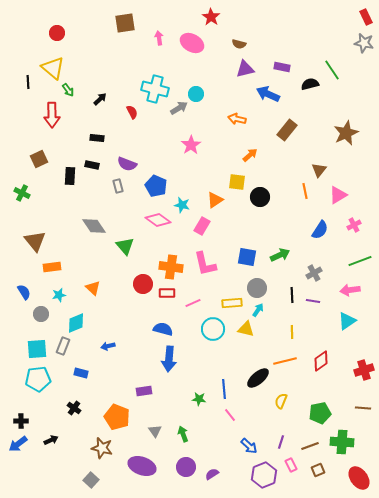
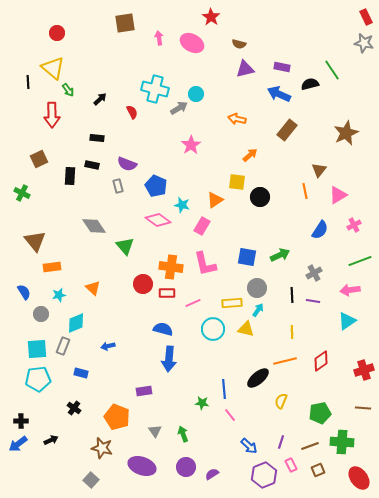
blue arrow at (268, 94): moved 11 px right
green star at (199, 399): moved 3 px right, 4 px down
